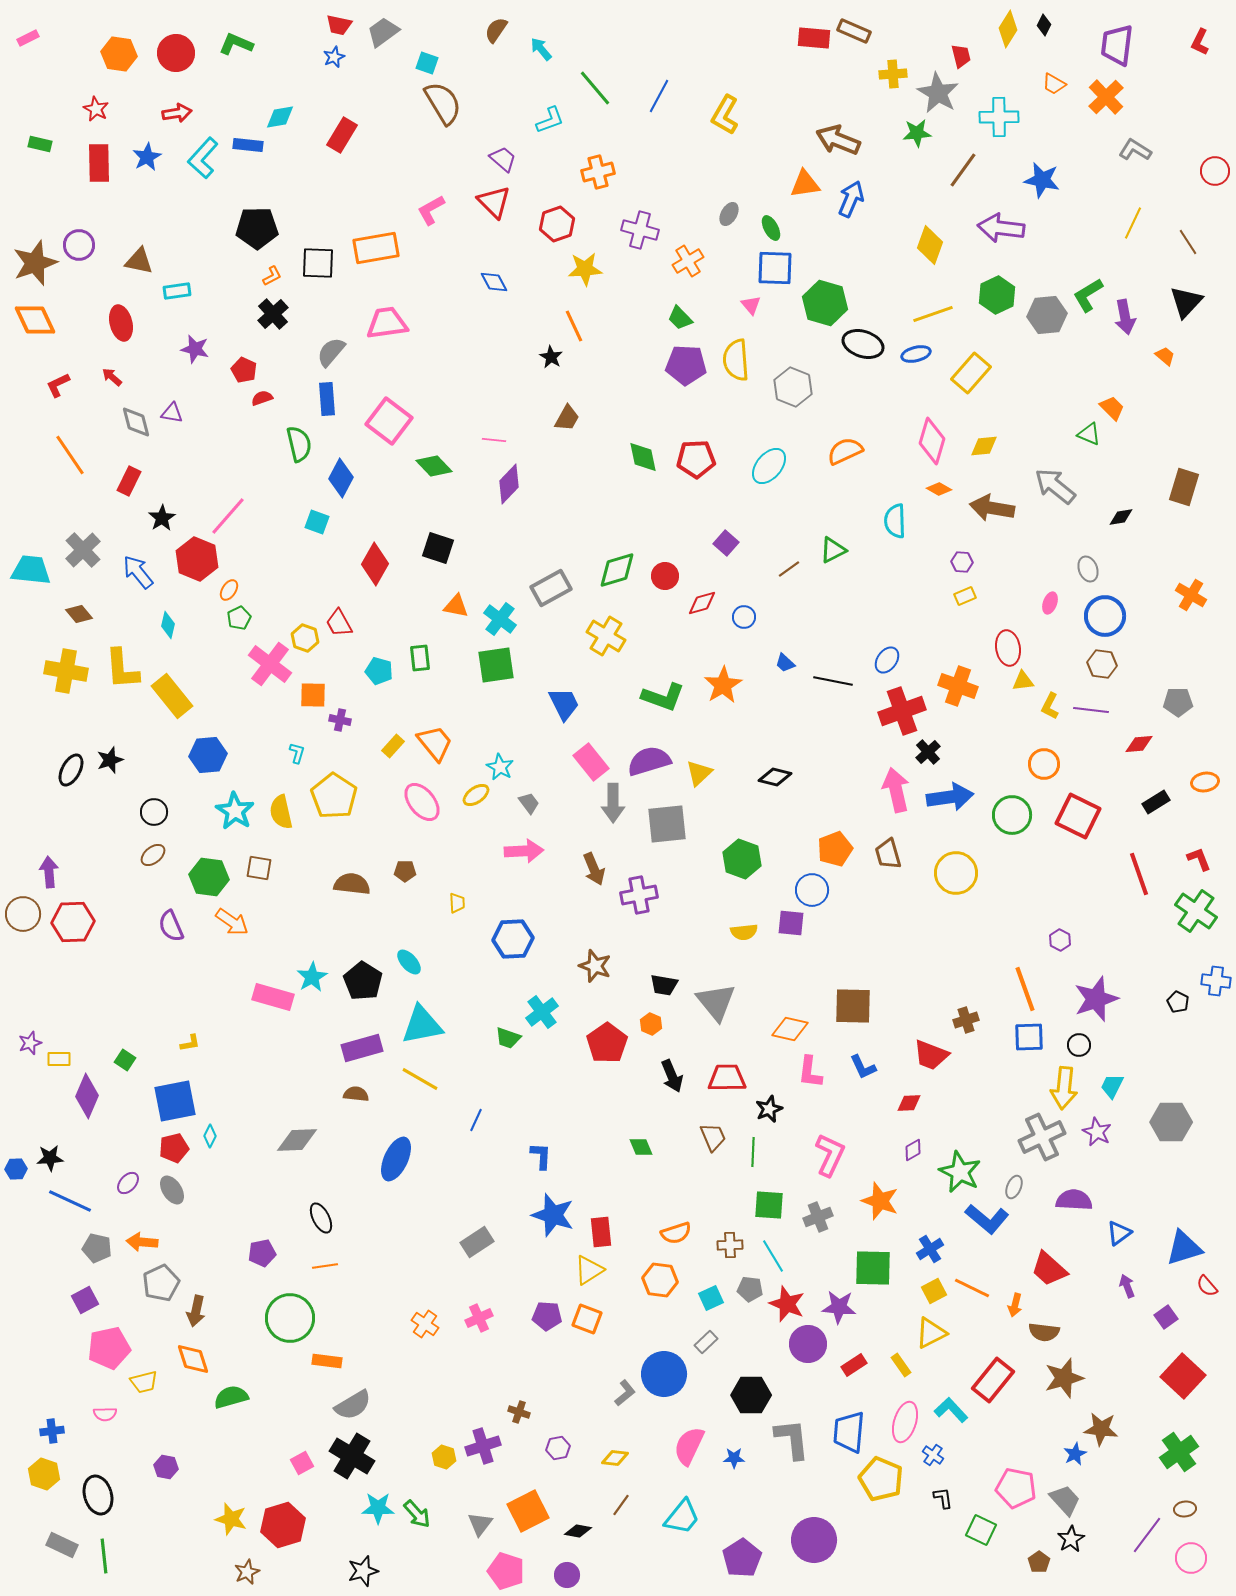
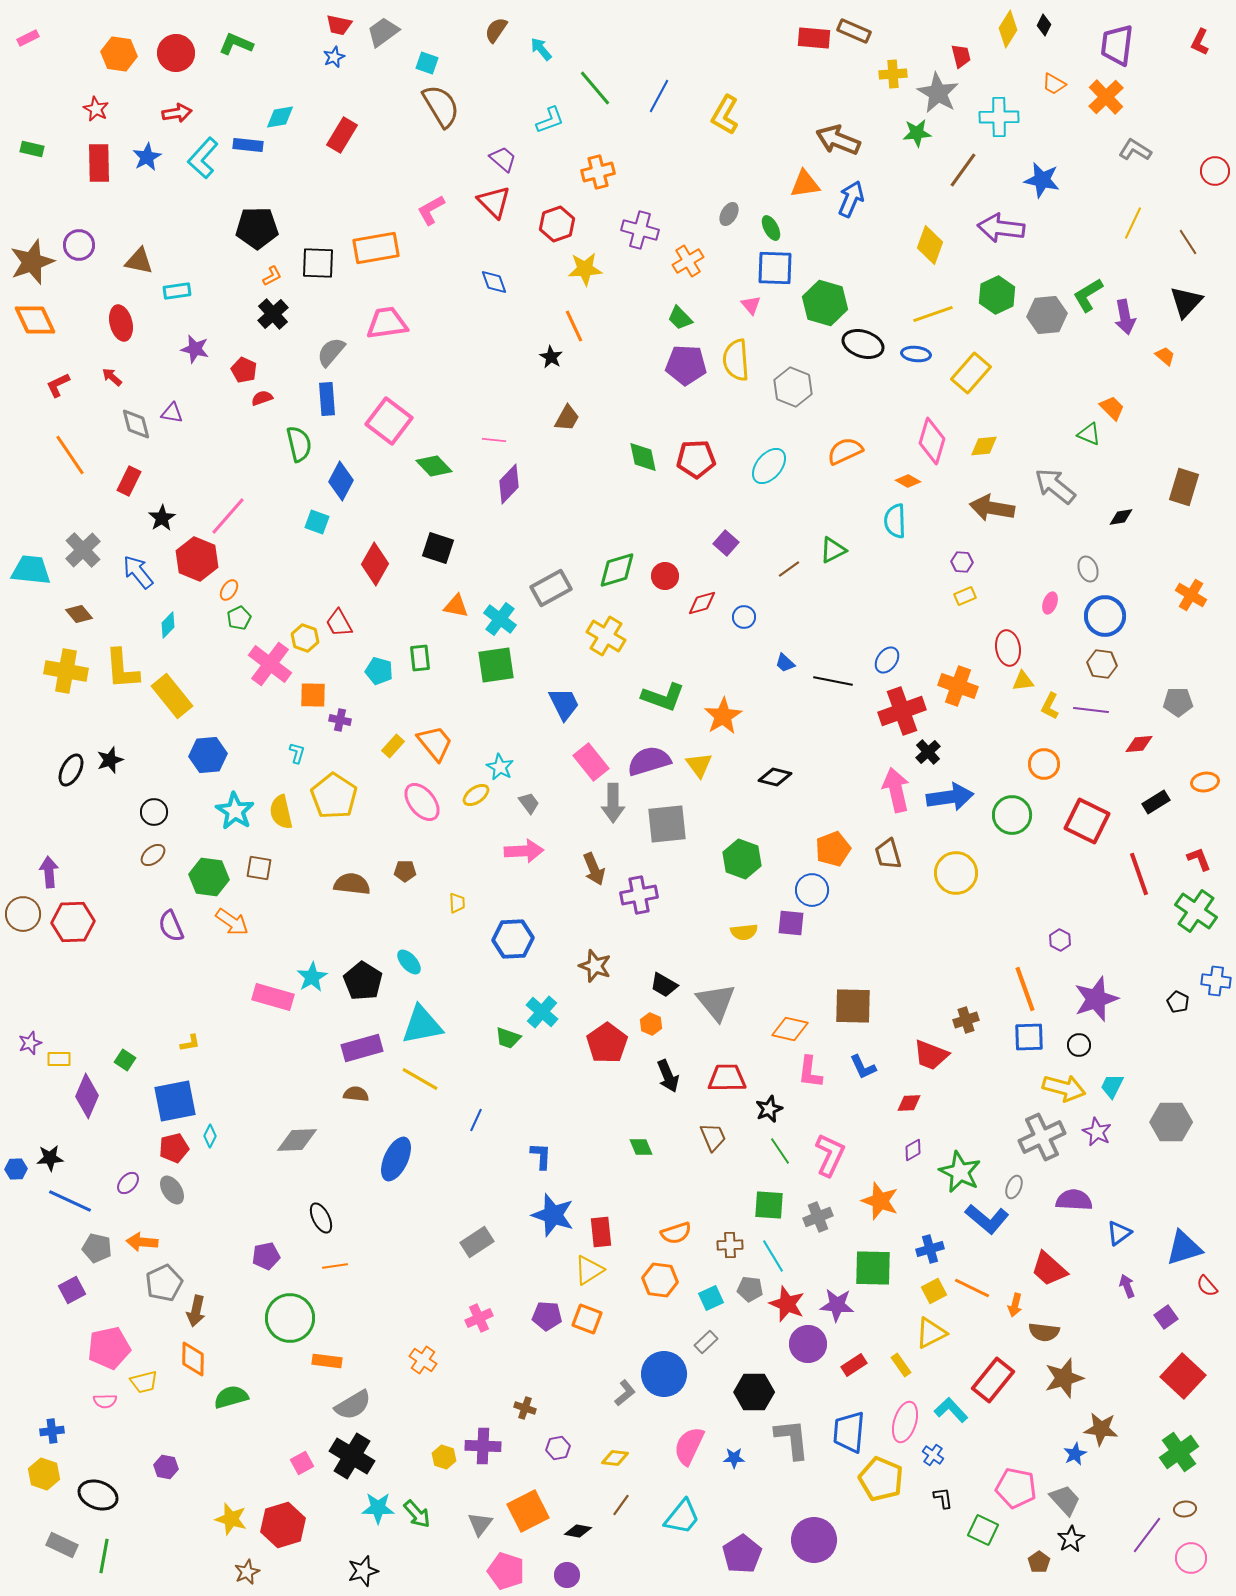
brown semicircle at (443, 103): moved 2 px left, 3 px down
green rectangle at (40, 144): moved 8 px left, 5 px down
brown star at (35, 263): moved 3 px left, 1 px up
blue diamond at (494, 282): rotated 8 degrees clockwise
blue ellipse at (916, 354): rotated 20 degrees clockwise
gray diamond at (136, 422): moved 2 px down
blue diamond at (341, 478): moved 3 px down
orange diamond at (939, 489): moved 31 px left, 8 px up
cyan diamond at (168, 625): rotated 32 degrees clockwise
orange star at (723, 685): moved 31 px down
yellow triangle at (699, 773): moved 8 px up; rotated 24 degrees counterclockwise
red square at (1078, 816): moved 9 px right, 5 px down
orange pentagon at (835, 849): moved 2 px left
black trapezoid at (664, 985): rotated 20 degrees clockwise
cyan cross at (542, 1012): rotated 12 degrees counterclockwise
black arrow at (672, 1076): moved 4 px left
yellow arrow at (1064, 1088): rotated 81 degrees counterclockwise
green line at (753, 1152): moved 27 px right, 1 px up; rotated 36 degrees counterclockwise
blue cross at (930, 1249): rotated 16 degrees clockwise
purple pentagon at (262, 1253): moved 4 px right, 3 px down
orange line at (325, 1266): moved 10 px right
gray pentagon at (161, 1283): moved 3 px right
purple square at (85, 1300): moved 13 px left, 10 px up
purple star at (839, 1307): moved 2 px left, 2 px up
orange cross at (425, 1324): moved 2 px left, 36 px down
orange diamond at (193, 1359): rotated 18 degrees clockwise
black hexagon at (751, 1395): moved 3 px right, 3 px up
brown cross at (519, 1412): moved 6 px right, 4 px up
pink semicircle at (105, 1414): moved 13 px up
purple cross at (483, 1446): rotated 20 degrees clockwise
black ellipse at (98, 1495): rotated 54 degrees counterclockwise
green square at (981, 1530): moved 2 px right
green line at (104, 1556): rotated 16 degrees clockwise
purple pentagon at (742, 1558): moved 4 px up
